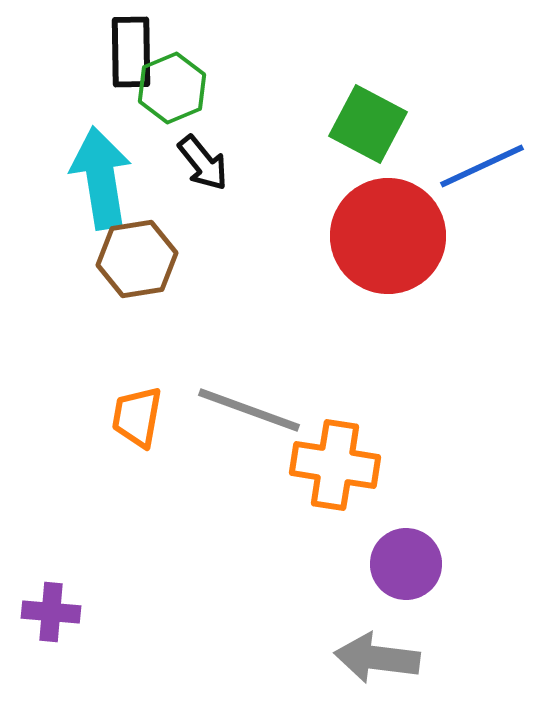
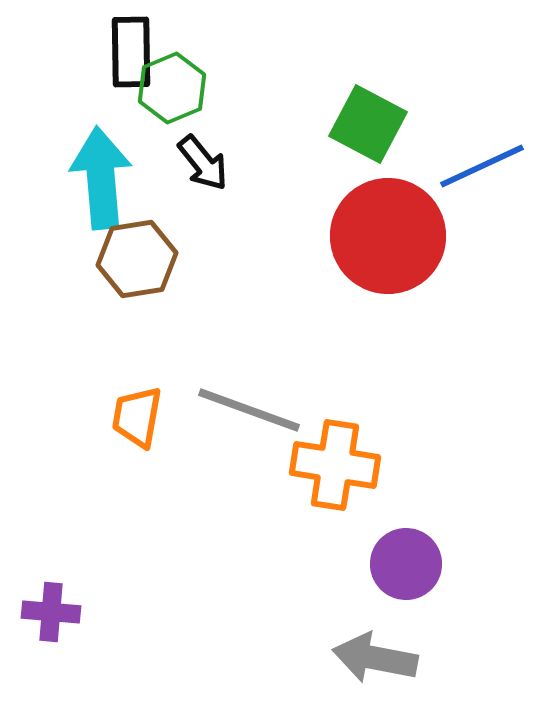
cyan arrow: rotated 4 degrees clockwise
gray arrow: moved 2 px left; rotated 4 degrees clockwise
